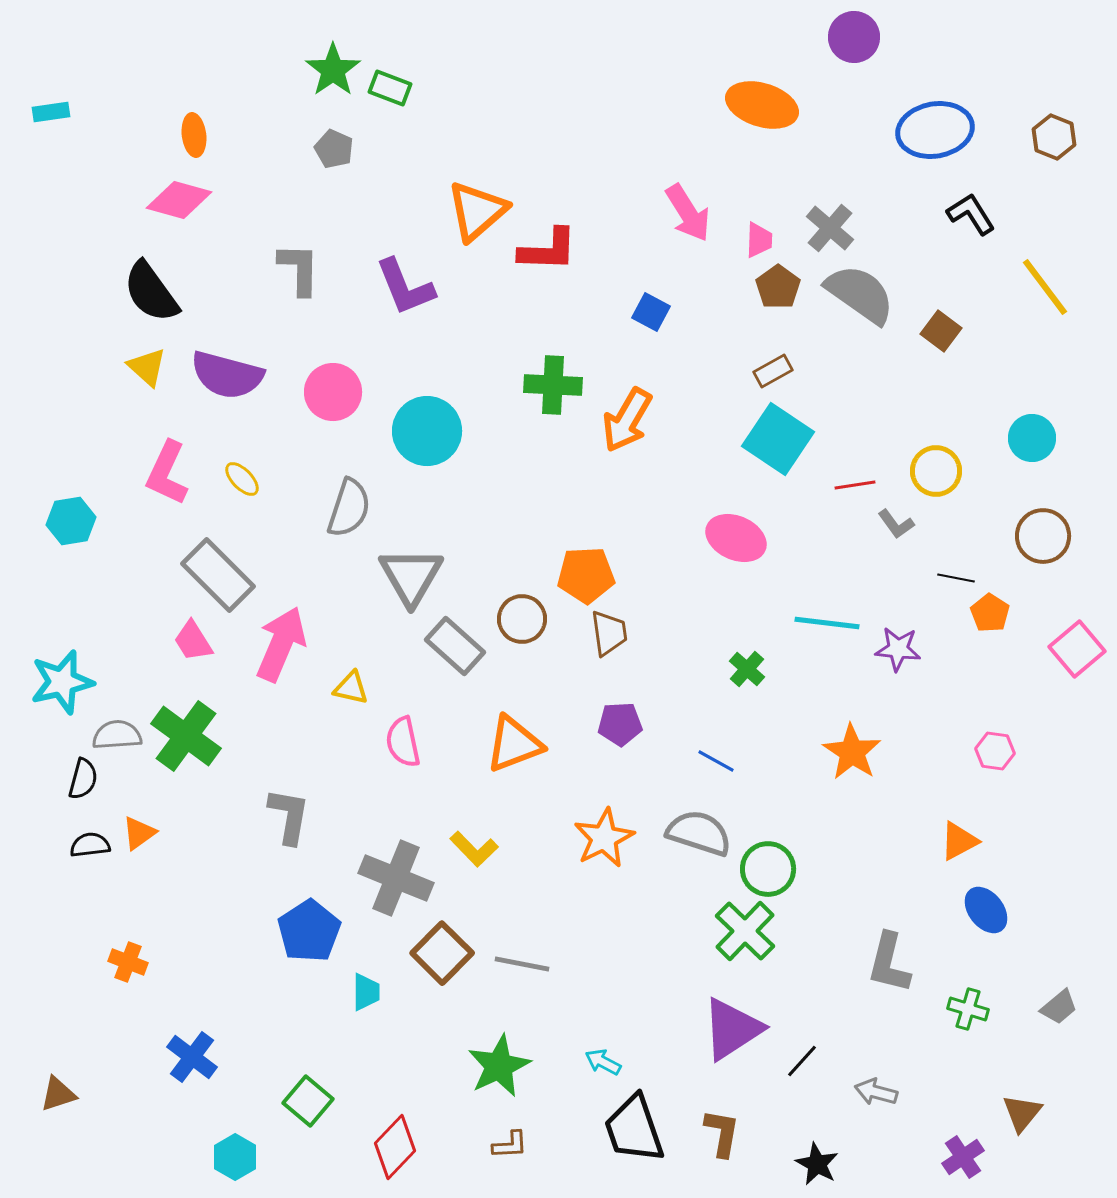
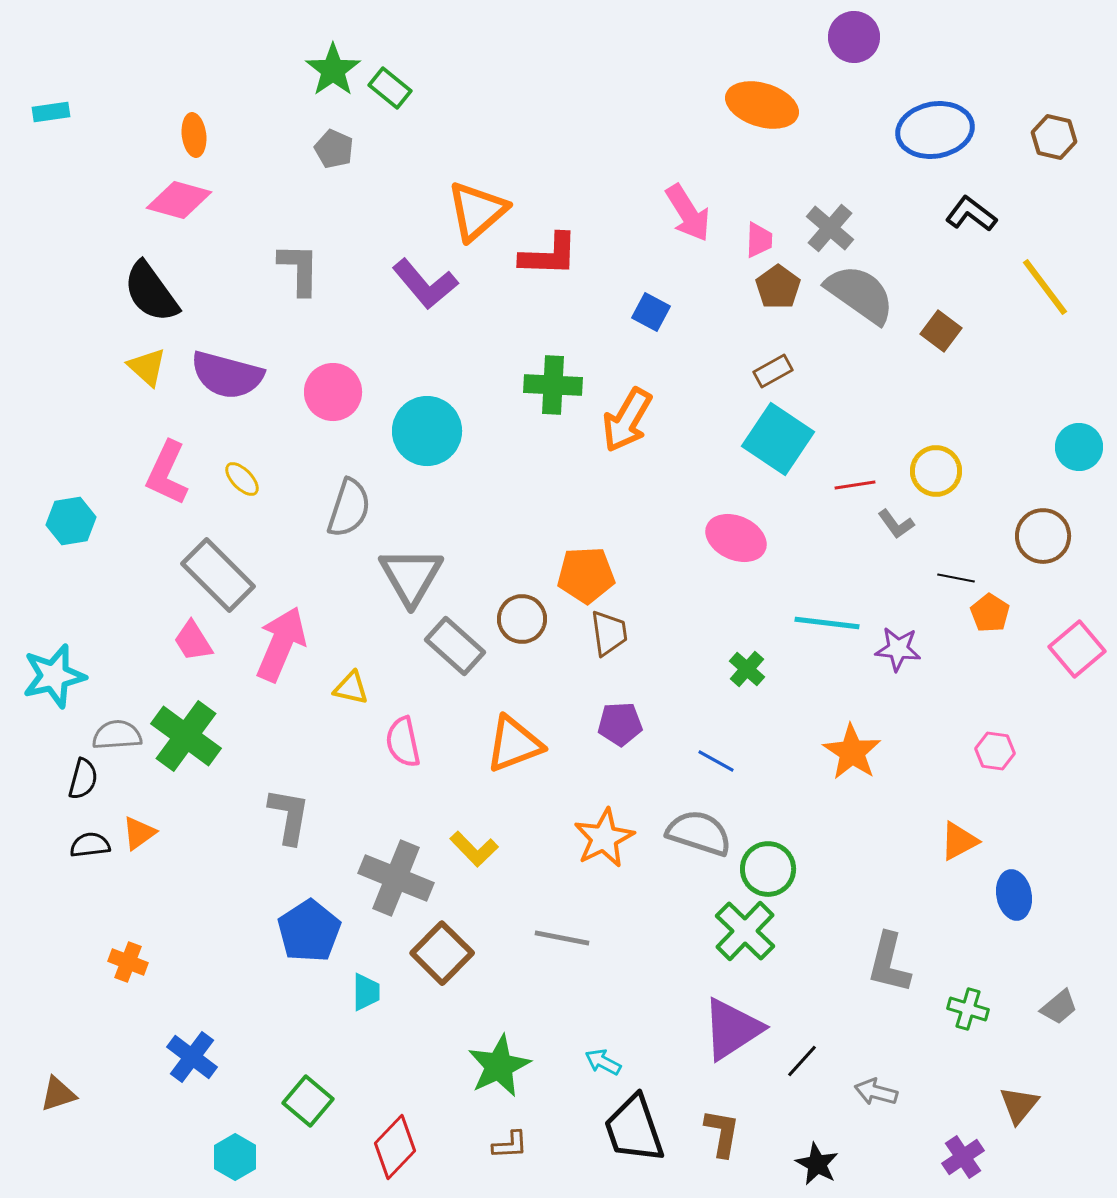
green rectangle at (390, 88): rotated 18 degrees clockwise
brown hexagon at (1054, 137): rotated 9 degrees counterclockwise
black L-shape at (971, 214): rotated 21 degrees counterclockwise
red L-shape at (548, 250): moved 1 px right, 5 px down
purple L-shape at (405, 287): moved 20 px right, 3 px up; rotated 18 degrees counterclockwise
cyan circle at (1032, 438): moved 47 px right, 9 px down
cyan star at (62, 682): moved 8 px left, 6 px up
blue ellipse at (986, 910): moved 28 px right, 15 px up; rotated 27 degrees clockwise
gray line at (522, 964): moved 40 px right, 26 px up
brown triangle at (1022, 1113): moved 3 px left, 8 px up
